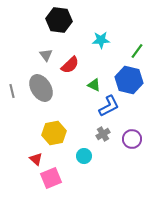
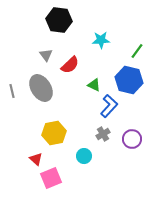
blue L-shape: rotated 20 degrees counterclockwise
